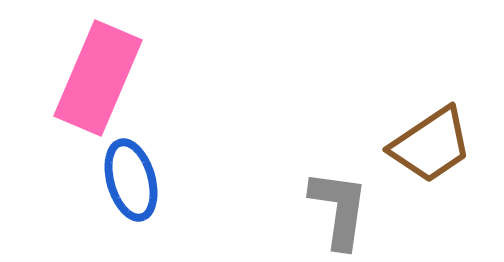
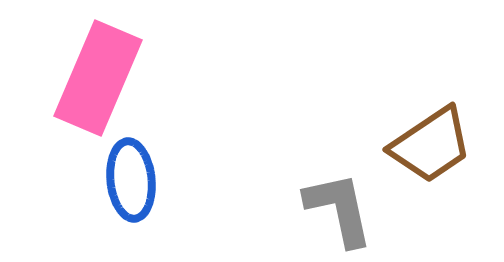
blue ellipse: rotated 10 degrees clockwise
gray L-shape: rotated 20 degrees counterclockwise
